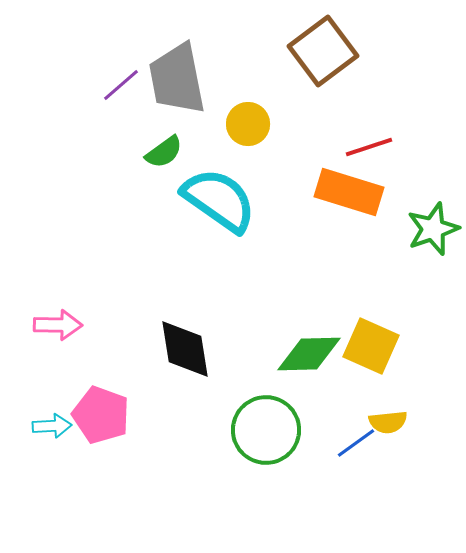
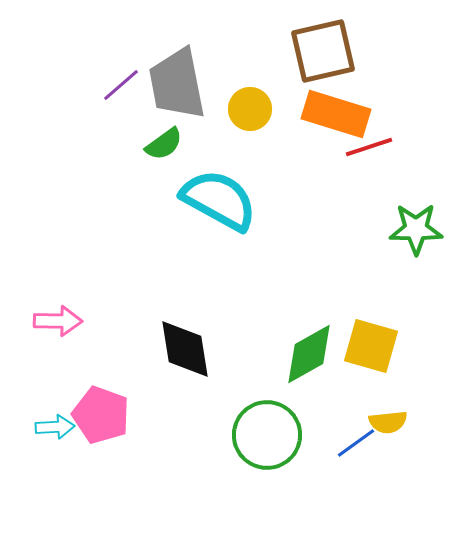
brown square: rotated 24 degrees clockwise
gray trapezoid: moved 5 px down
yellow circle: moved 2 px right, 15 px up
green semicircle: moved 8 px up
orange rectangle: moved 13 px left, 78 px up
cyan semicircle: rotated 6 degrees counterclockwise
green star: moved 17 px left; rotated 20 degrees clockwise
pink arrow: moved 4 px up
yellow square: rotated 8 degrees counterclockwise
green diamond: rotated 28 degrees counterclockwise
cyan arrow: moved 3 px right, 1 px down
green circle: moved 1 px right, 5 px down
